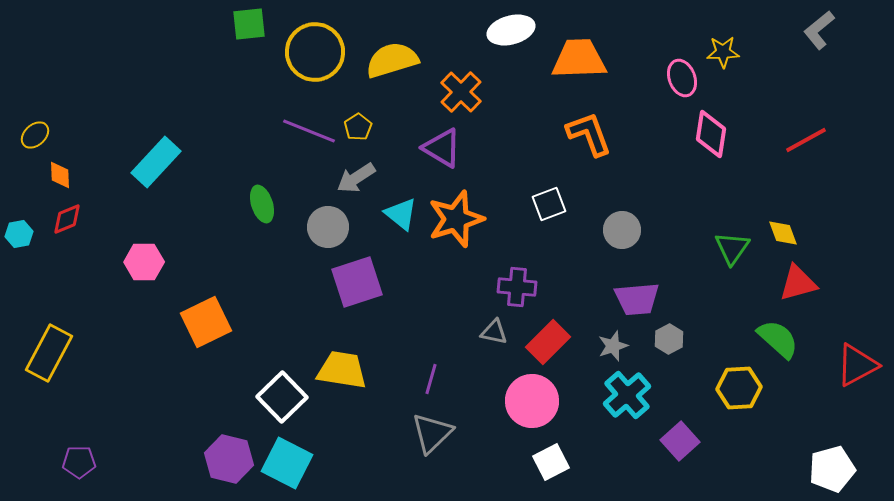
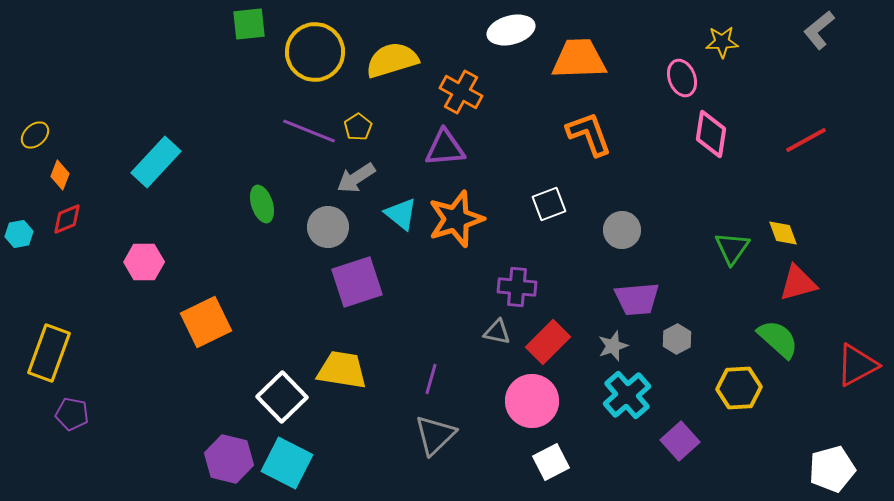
yellow star at (723, 52): moved 1 px left, 10 px up
orange cross at (461, 92): rotated 15 degrees counterclockwise
purple triangle at (442, 148): moved 3 px right; rotated 36 degrees counterclockwise
orange diamond at (60, 175): rotated 24 degrees clockwise
gray triangle at (494, 332): moved 3 px right
gray hexagon at (669, 339): moved 8 px right
yellow rectangle at (49, 353): rotated 8 degrees counterclockwise
gray triangle at (432, 433): moved 3 px right, 2 px down
purple pentagon at (79, 462): moved 7 px left, 48 px up; rotated 12 degrees clockwise
